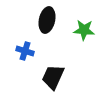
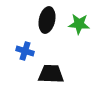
green star: moved 5 px left, 6 px up
black trapezoid: moved 2 px left, 3 px up; rotated 68 degrees clockwise
